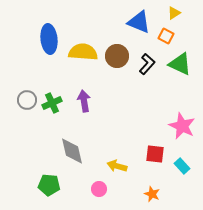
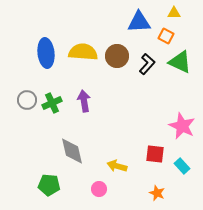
yellow triangle: rotated 32 degrees clockwise
blue triangle: rotated 25 degrees counterclockwise
blue ellipse: moved 3 px left, 14 px down
green triangle: moved 2 px up
orange star: moved 5 px right, 1 px up
